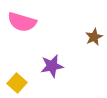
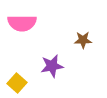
pink semicircle: moved 1 px down; rotated 16 degrees counterclockwise
brown star: moved 11 px left, 3 px down; rotated 24 degrees clockwise
